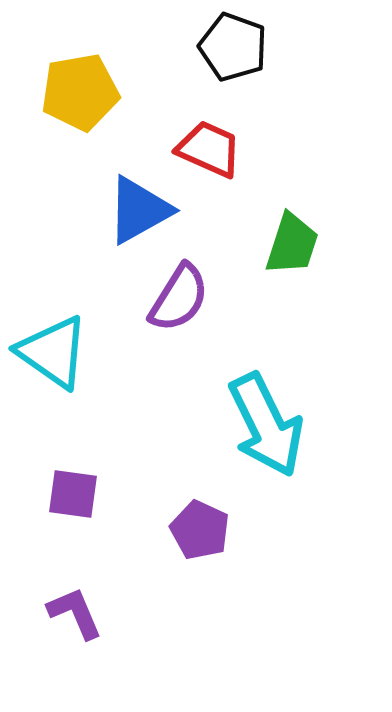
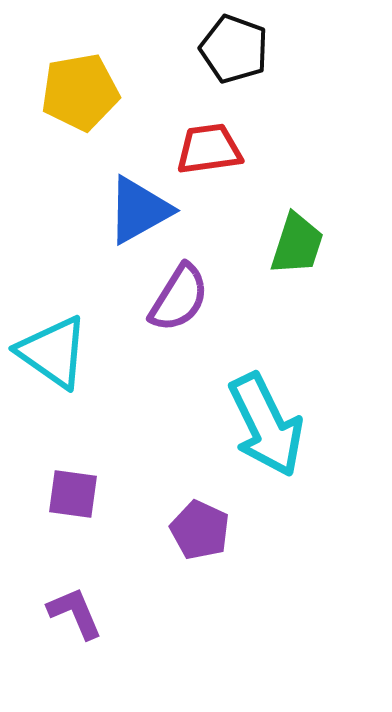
black pentagon: moved 1 px right, 2 px down
red trapezoid: rotated 32 degrees counterclockwise
green trapezoid: moved 5 px right
